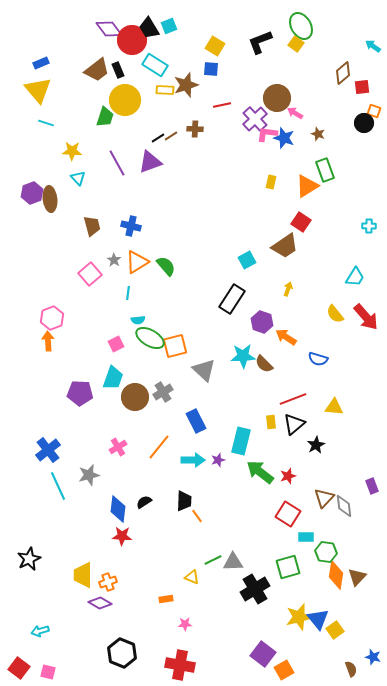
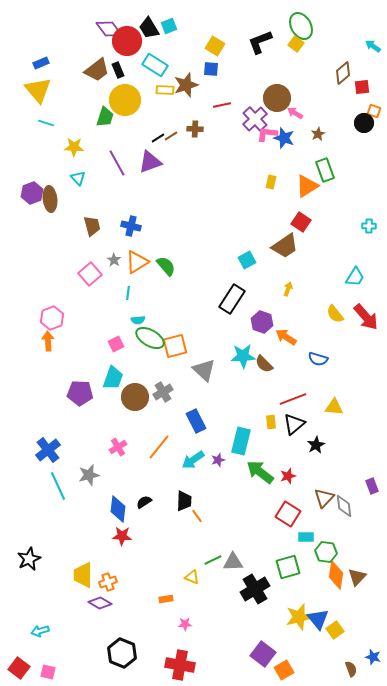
red circle at (132, 40): moved 5 px left, 1 px down
brown star at (318, 134): rotated 24 degrees clockwise
yellow star at (72, 151): moved 2 px right, 4 px up
cyan arrow at (193, 460): rotated 145 degrees clockwise
